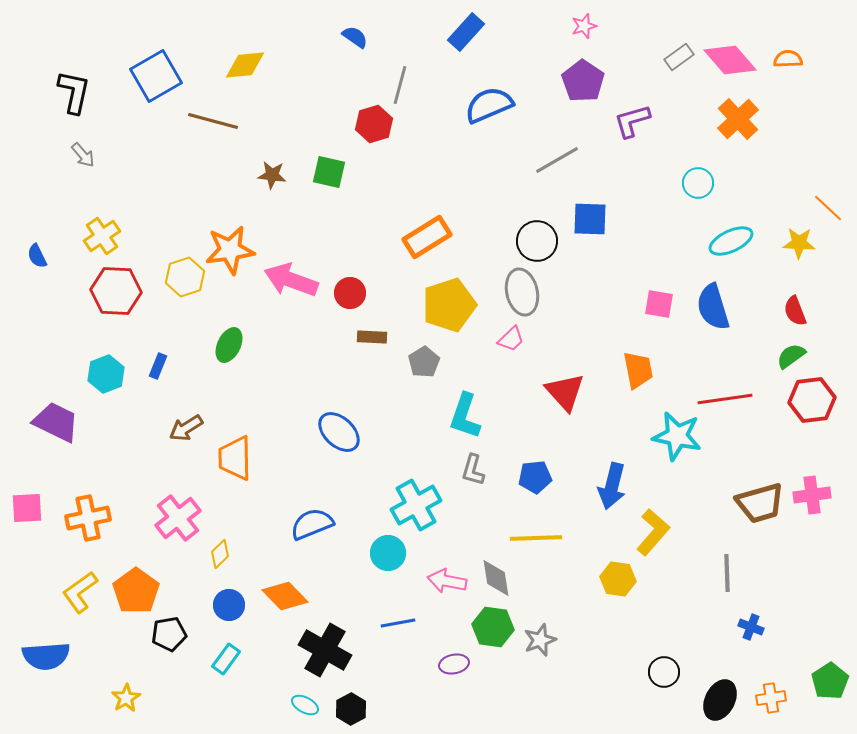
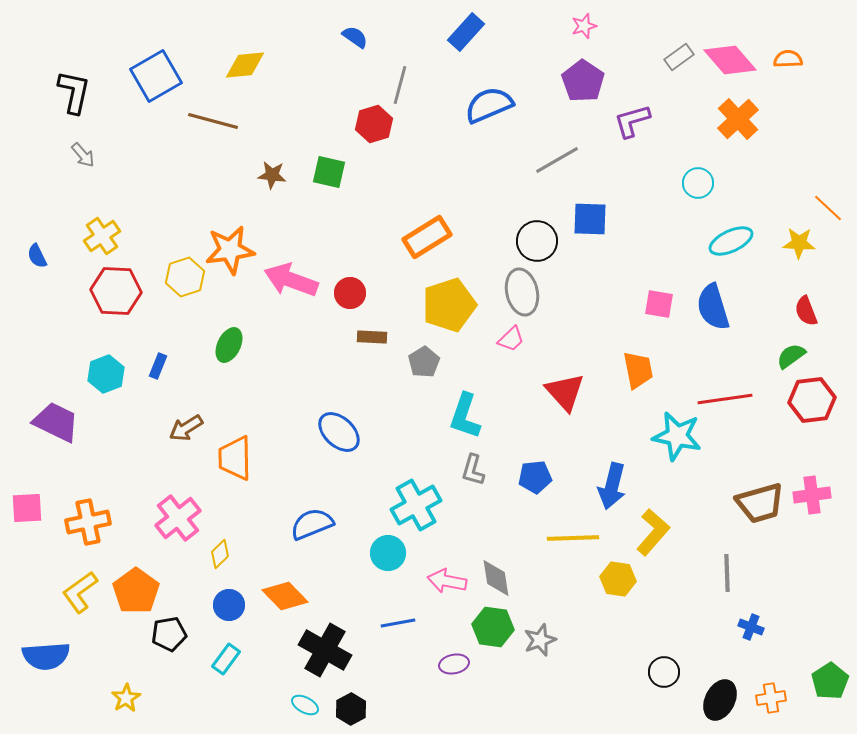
red semicircle at (795, 311): moved 11 px right
orange cross at (88, 518): moved 4 px down
yellow line at (536, 538): moved 37 px right
